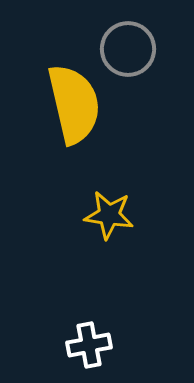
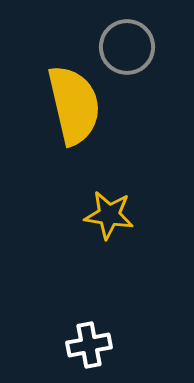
gray circle: moved 1 px left, 2 px up
yellow semicircle: moved 1 px down
